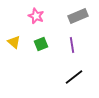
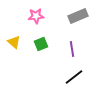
pink star: rotated 28 degrees counterclockwise
purple line: moved 4 px down
